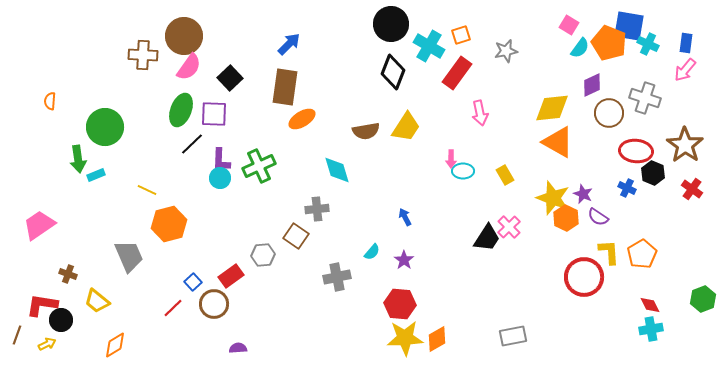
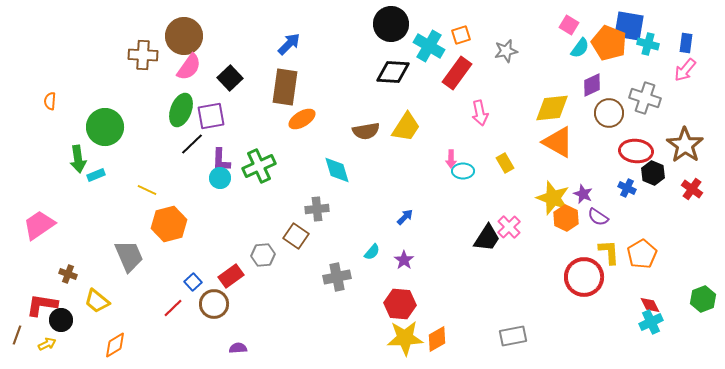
cyan cross at (648, 44): rotated 10 degrees counterclockwise
black diamond at (393, 72): rotated 72 degrees clockwise
purple square at (214, 114): moved 3 px left, 2 px down; rotated 12 degrees counterclockwise
yellow rectangle at (505, 175): moved 12 px up
blue arrow at (405, 217): rotated 72 degrees clockwise
cyan cross at (651, 329): moved 7 px up; rotated 15 degrees counterclockwise
